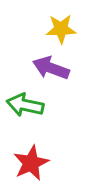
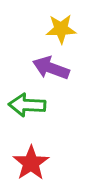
green arrow: moved 2 px right; rotated 9 degrees counterclockwise
red star: rotated 9 degrees counterclockwise
